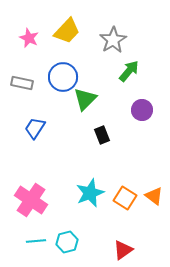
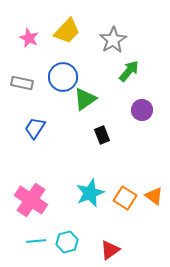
green triangle: rotated 10 degrees clockwise
red triangle: moved 13 px left
